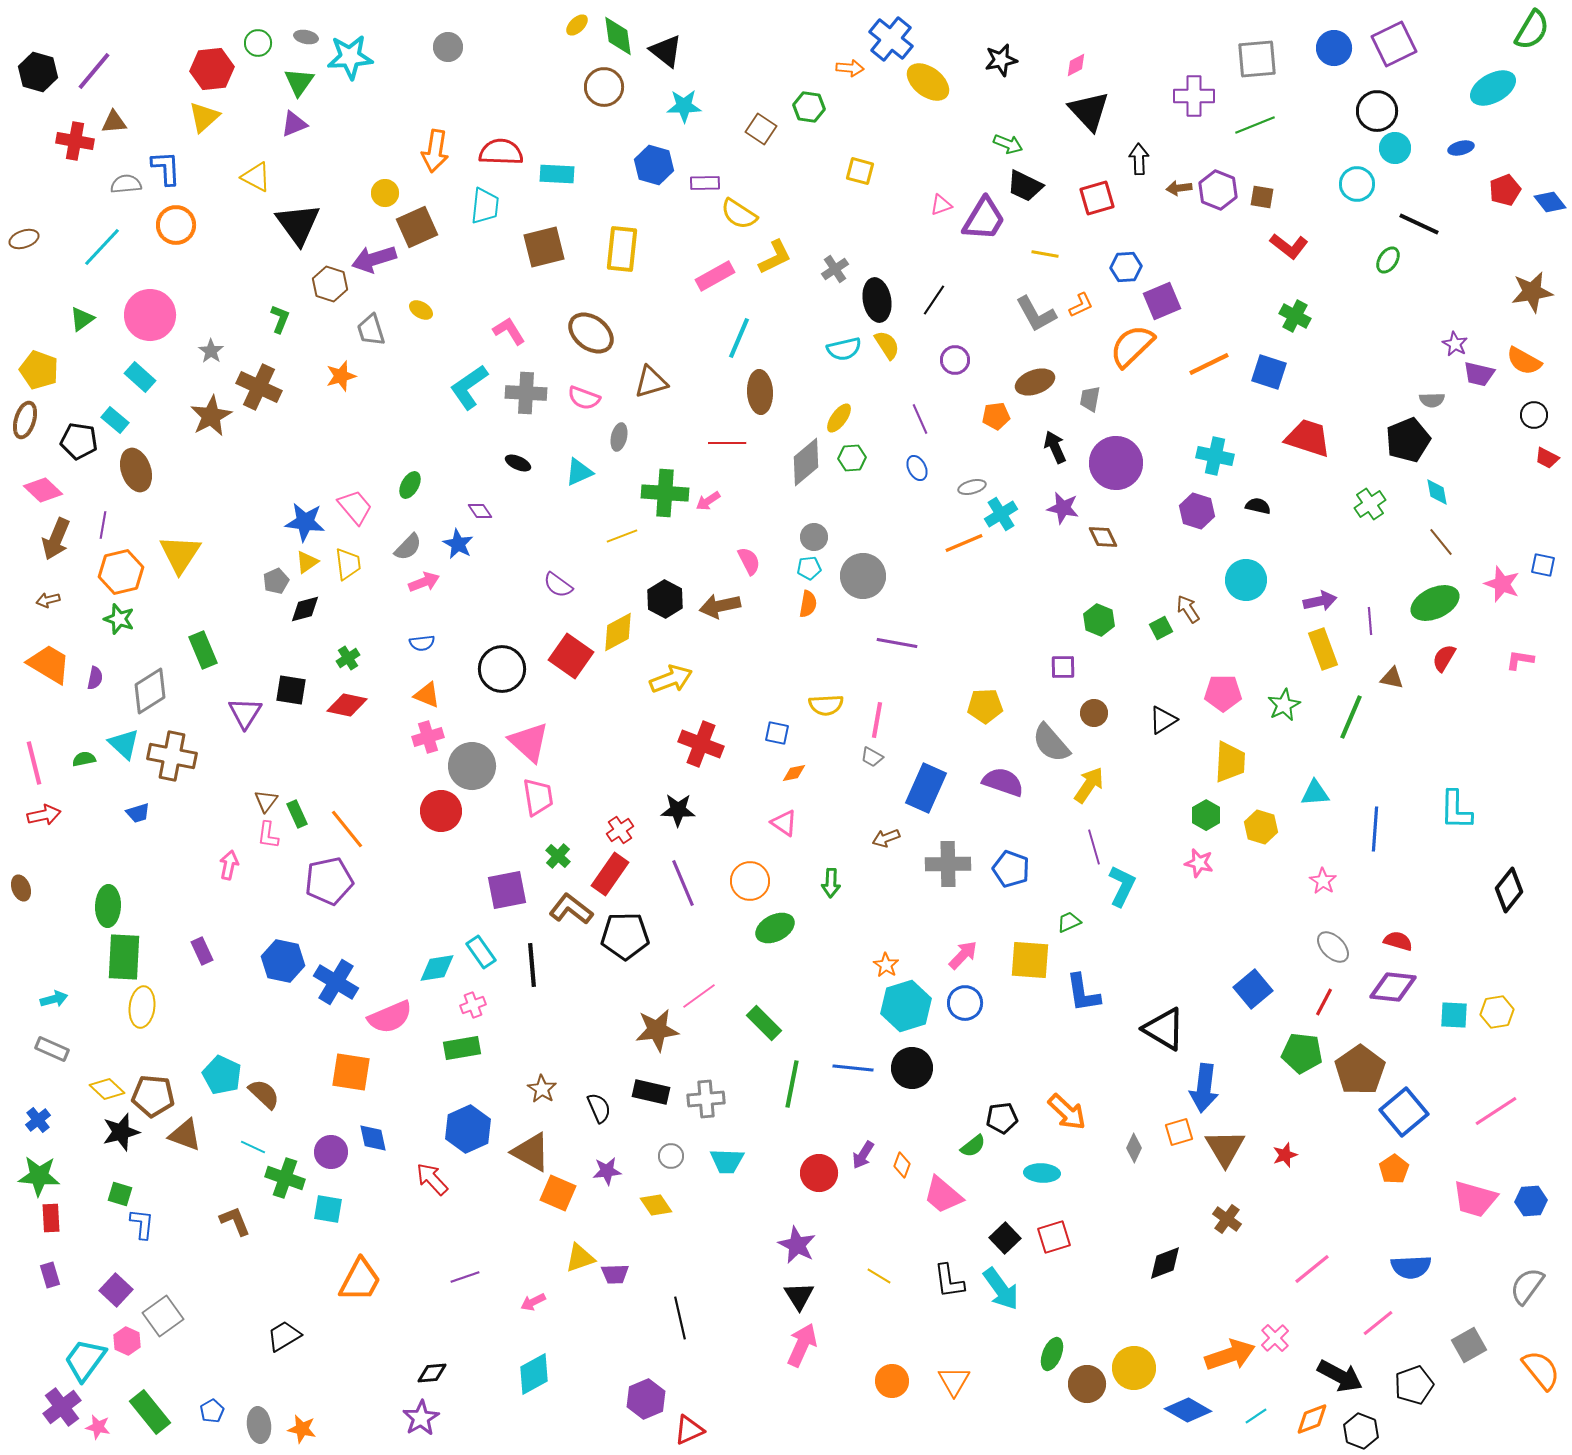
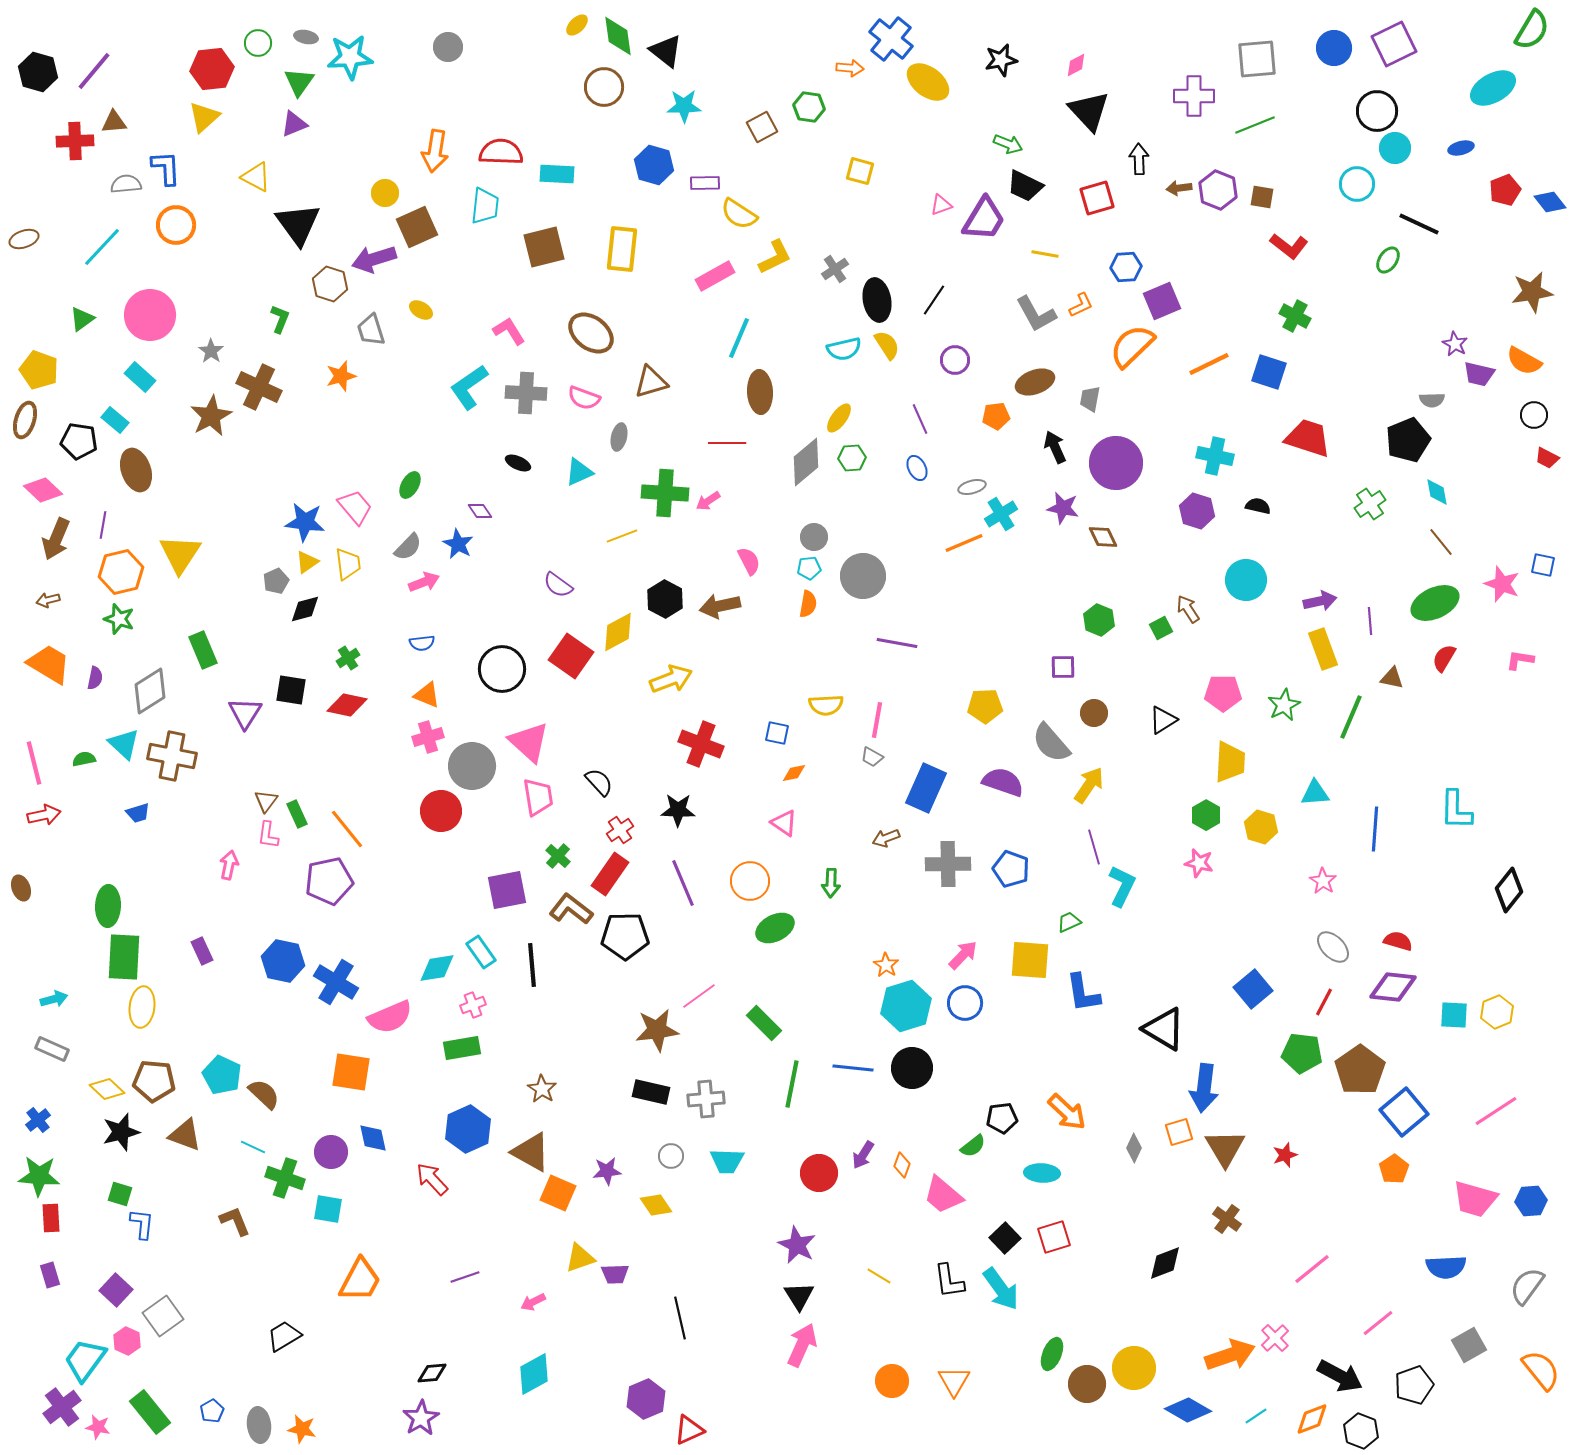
brown square at (761, 129): moved 1 px right, 2 px up; rotated 28 degrees clockwise
red cross at (75, 141): rotated 12 degrees counterclockwise
yellow hexagon at (1497, 1012): rotated 12 degrees counterclockwise
brown pentagon at (153, 1096): moved 1 px right, 15 px up
black semicircle at (599, 1108): moved 326 px up; rotated 20 degrees counterclockwise
blue semicircle at (1411, 1267): moved 35 px right
